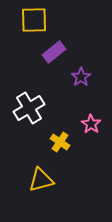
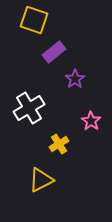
yellow square: rotated 20 degrees clockwise
purple star: moved 6 px left, 2 px down
pink star: moved 3 px up
yellow cross: moved 1 px left, 2 px down; rotated 24 degrees clockwise
yellow triangle: rotated 12 degrees counterclockwise
